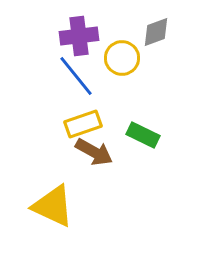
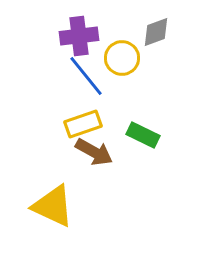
blue line: moved 10 px right
